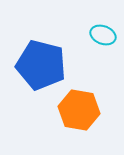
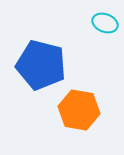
cyan ellipse: moved 2 px right, 12 px up
